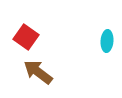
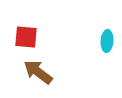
red square: rotated 30 degrees counterclockwise
